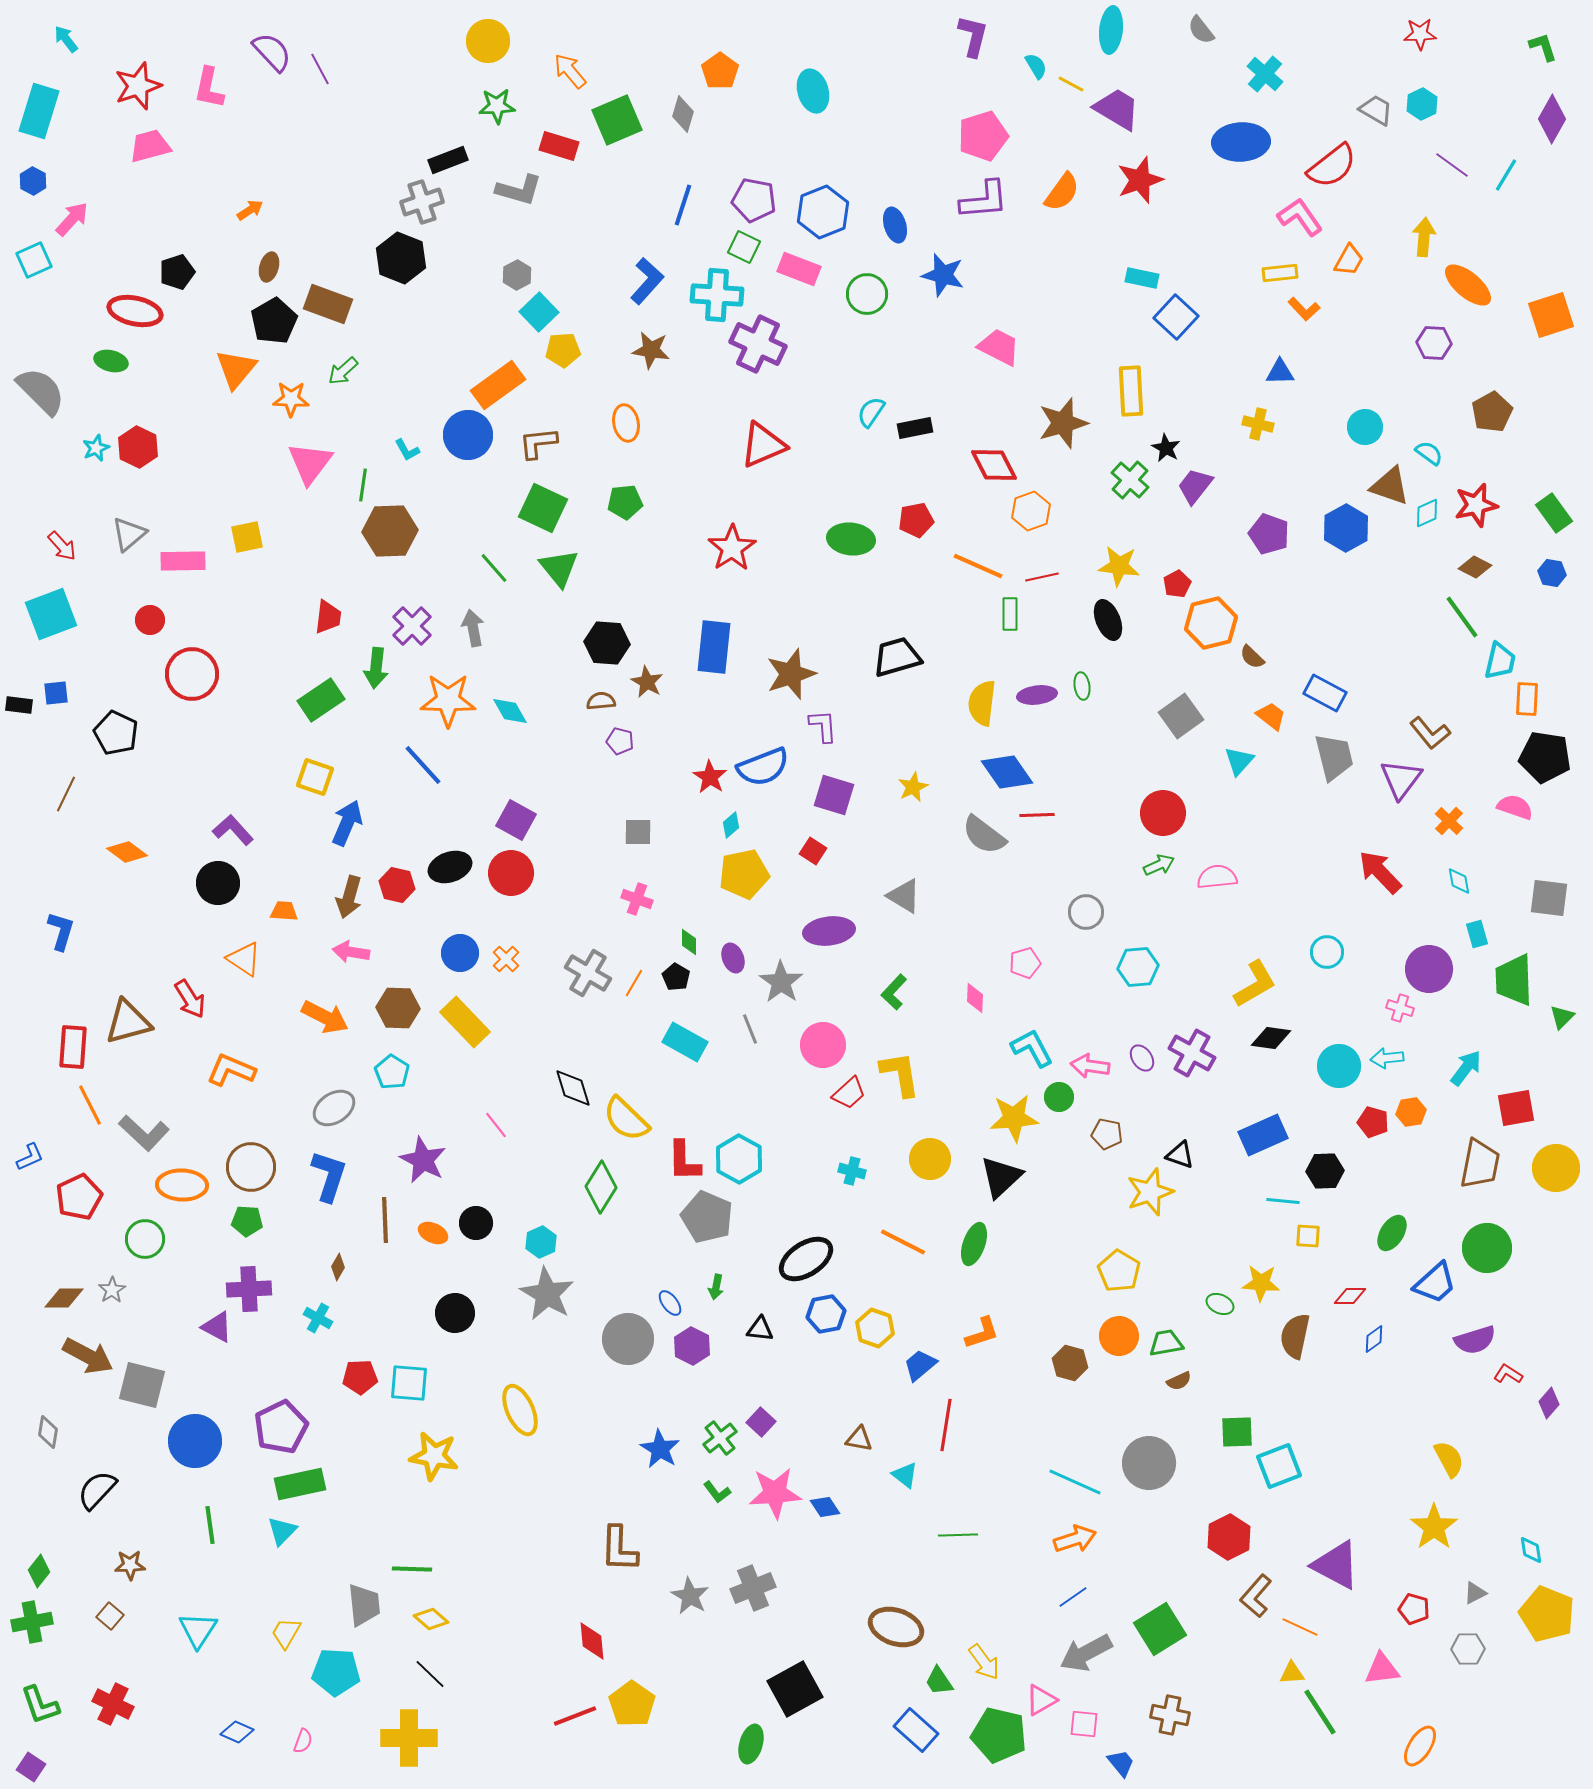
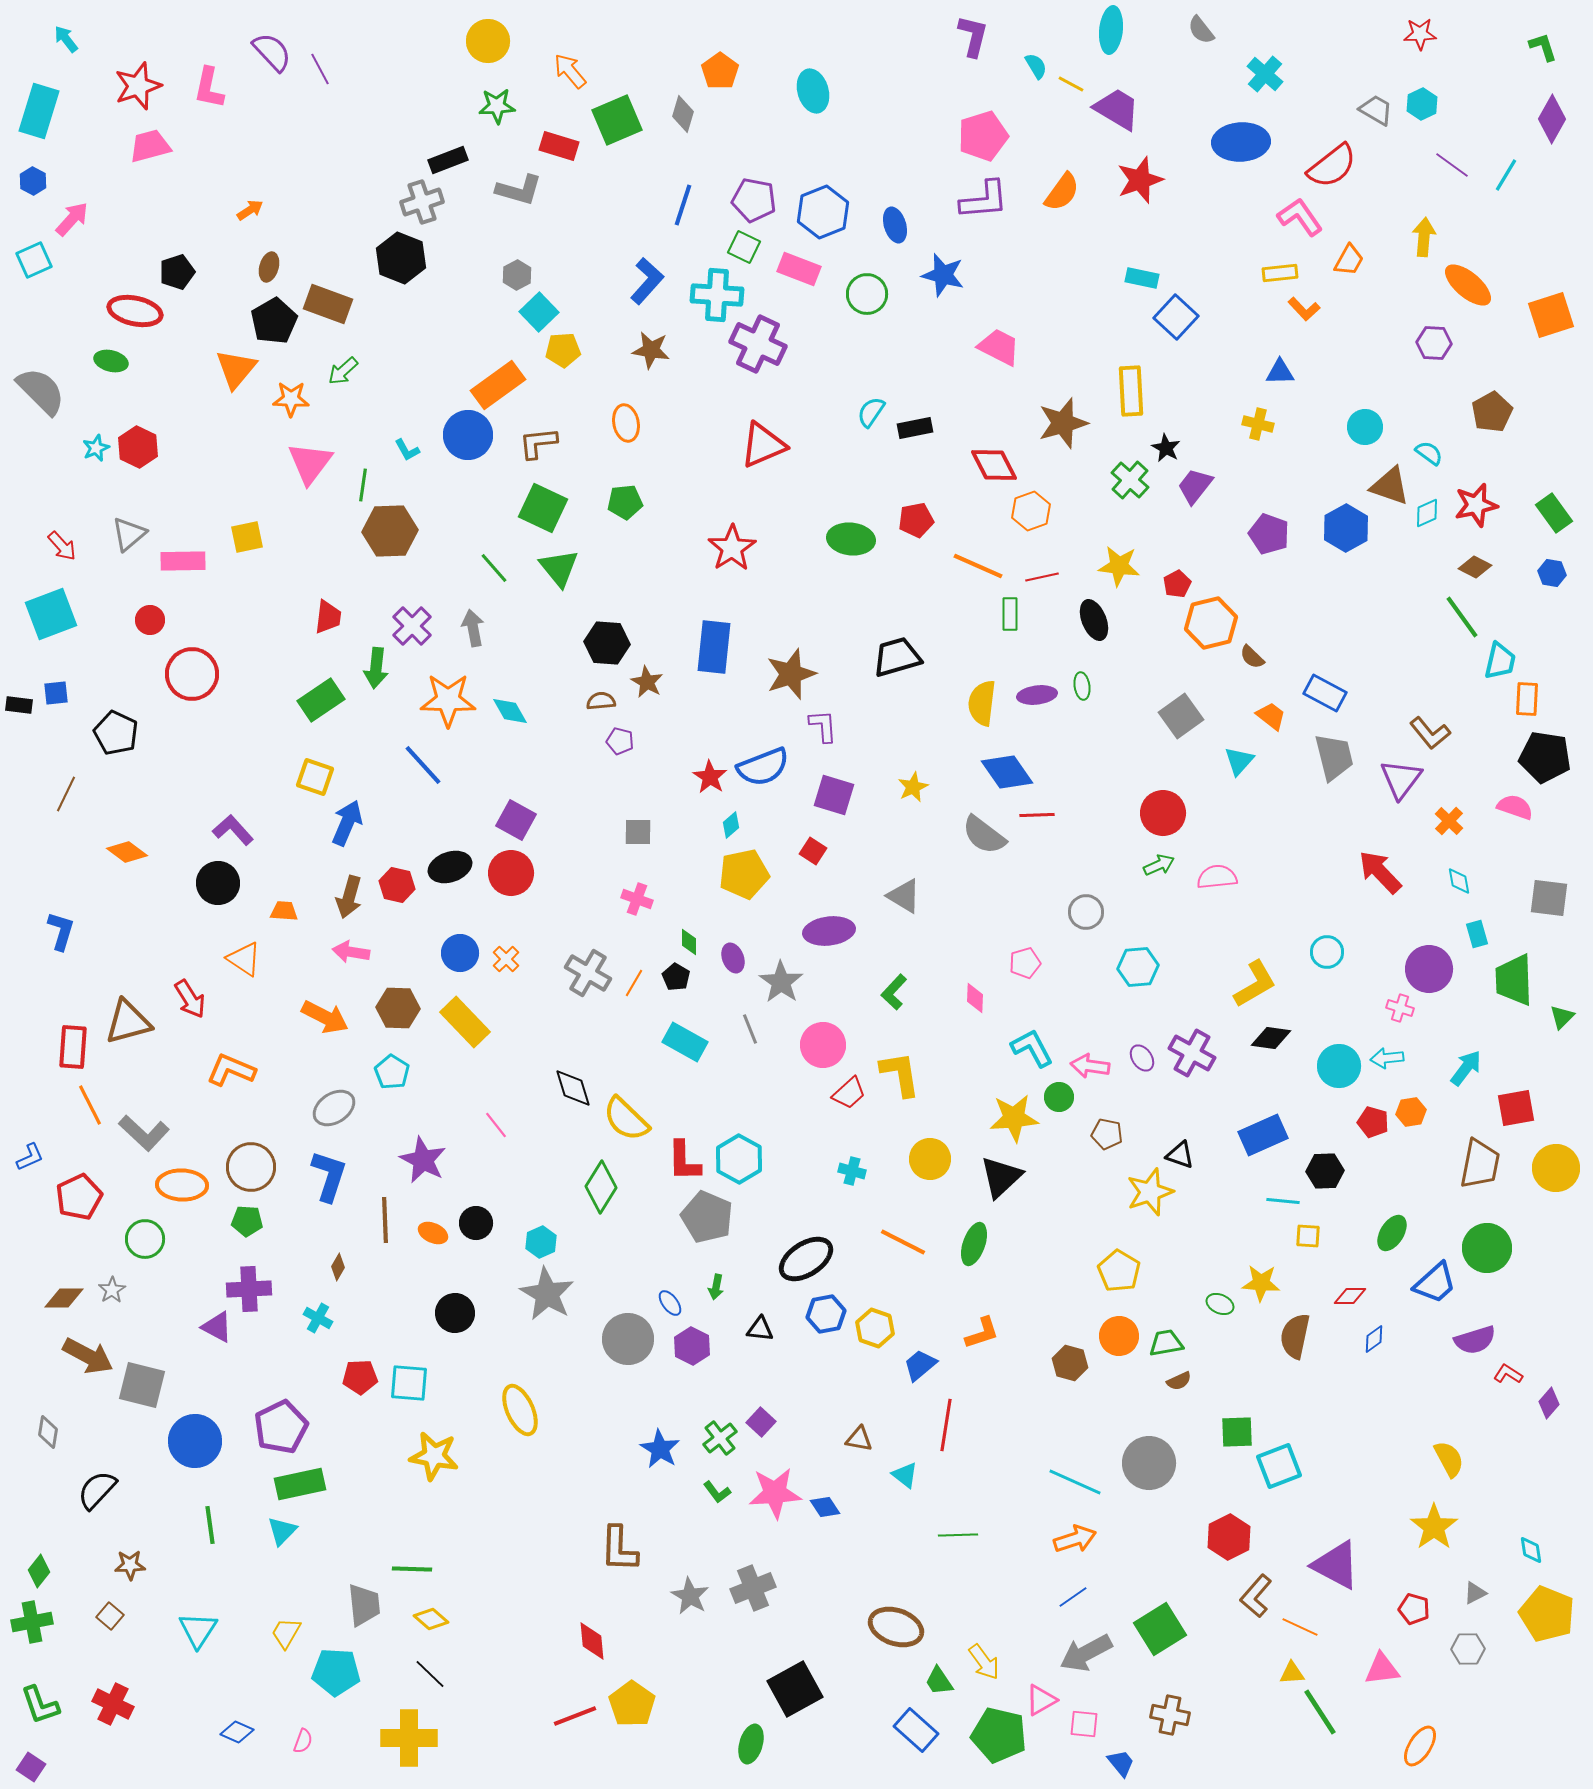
black ellipse at (1108, 620): moved 14 px left
